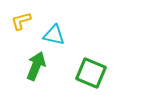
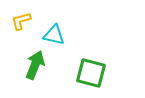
green arrow: moved 1 px left, 1 px up
green square: rotated 8 degrees counterclockwise
